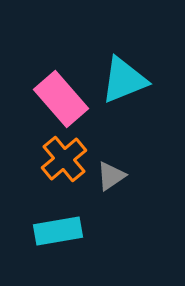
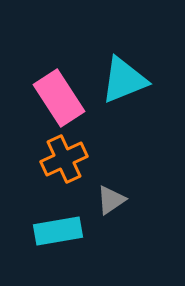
pink rectangle: moved 2 px left, 1 px up; rotated 8 degrees clockwise
orange cross: rotated 15 degrees clockwise
gray triangle: moved 24 px down
